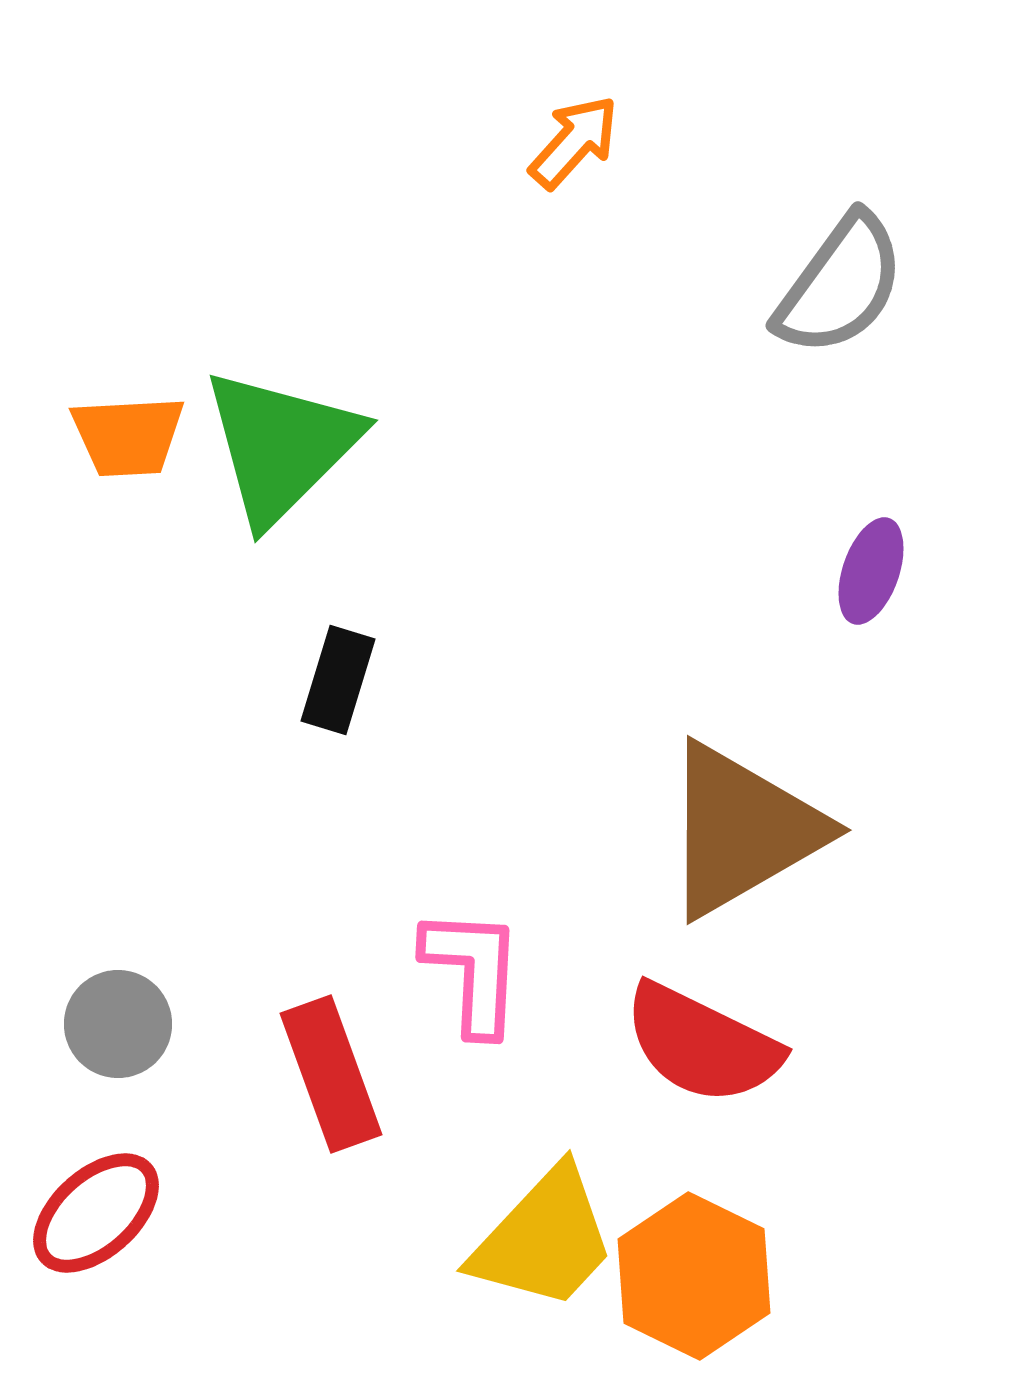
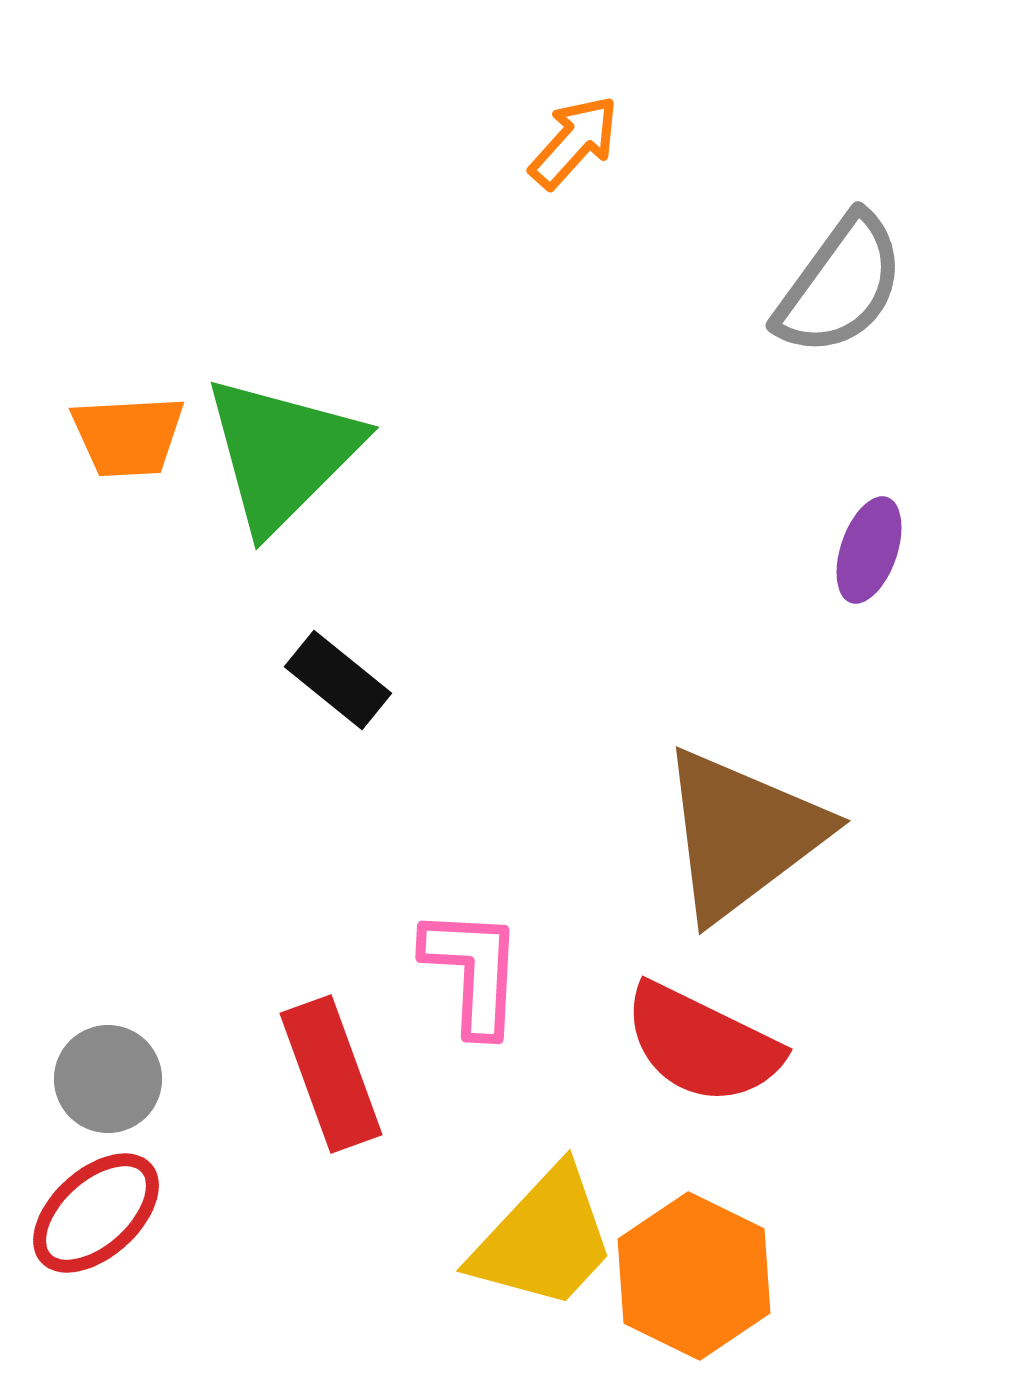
green triangle: moved 1 px right, 7 px down
purple ellipse: moved 2 px left, 21 px up
black rectangle: rotated 68 degrees counterclockwise
brown triangle: moved 4 px down; rotated 7 degrees counterclockwise
gray circle: moved 10 px left, 55 px down
